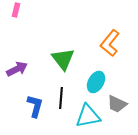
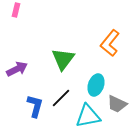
green triangle: rotated 15 degrees clockwise
cyan ellipse: moved 3 px down; rotated 10 degrees counterclockwise
black line: rotated 40 degrees clockwise
